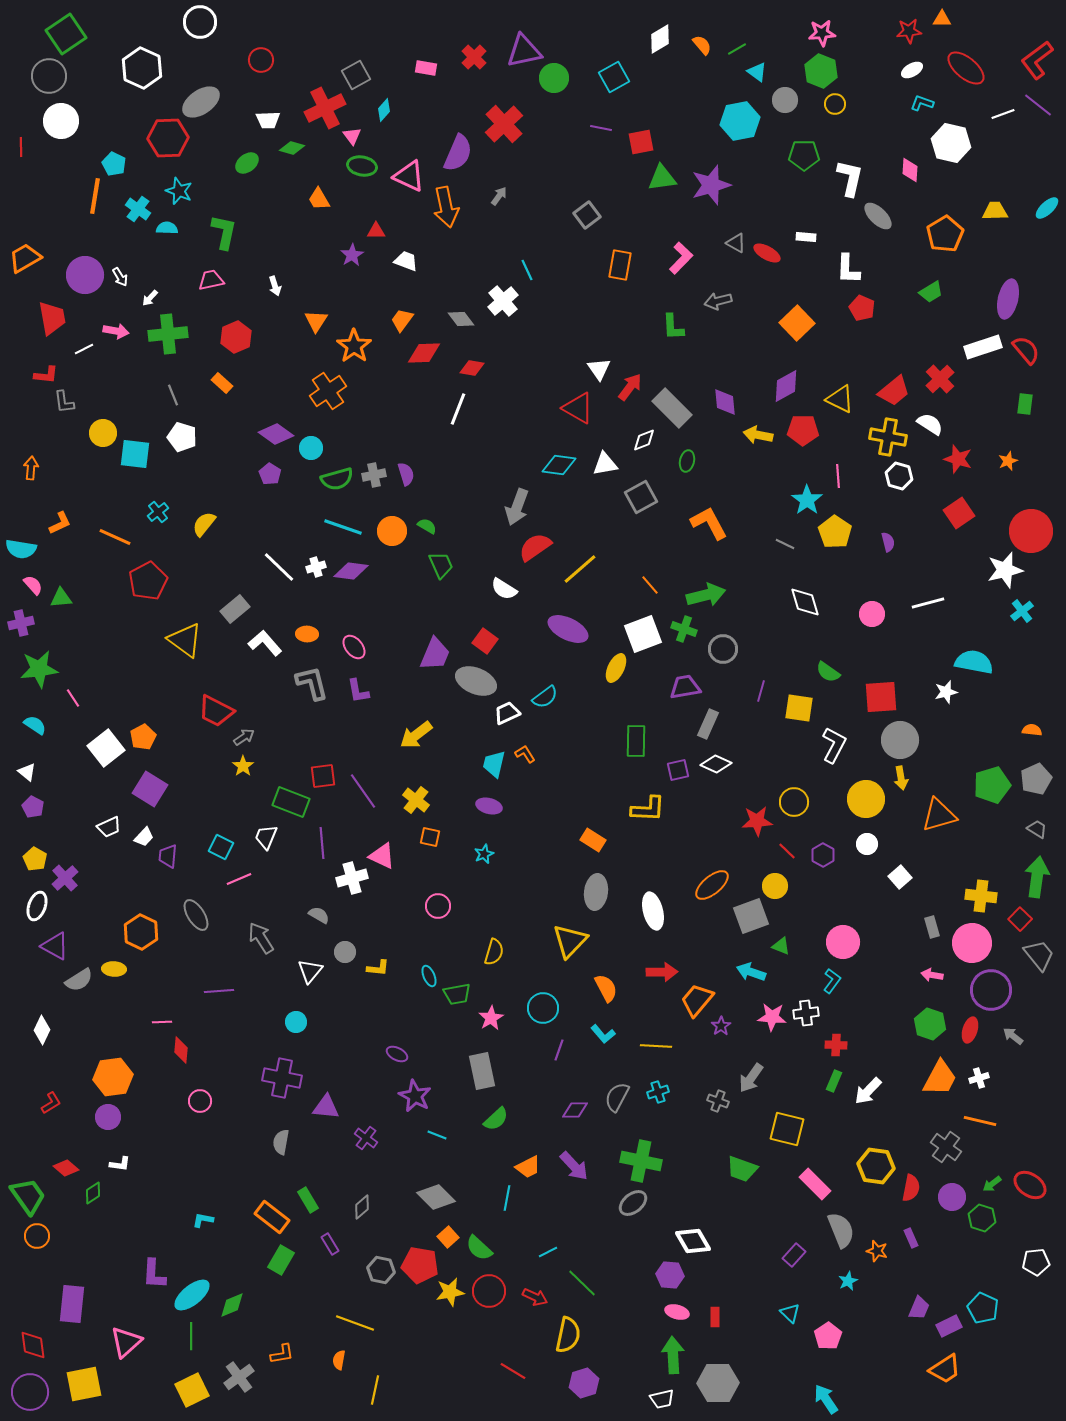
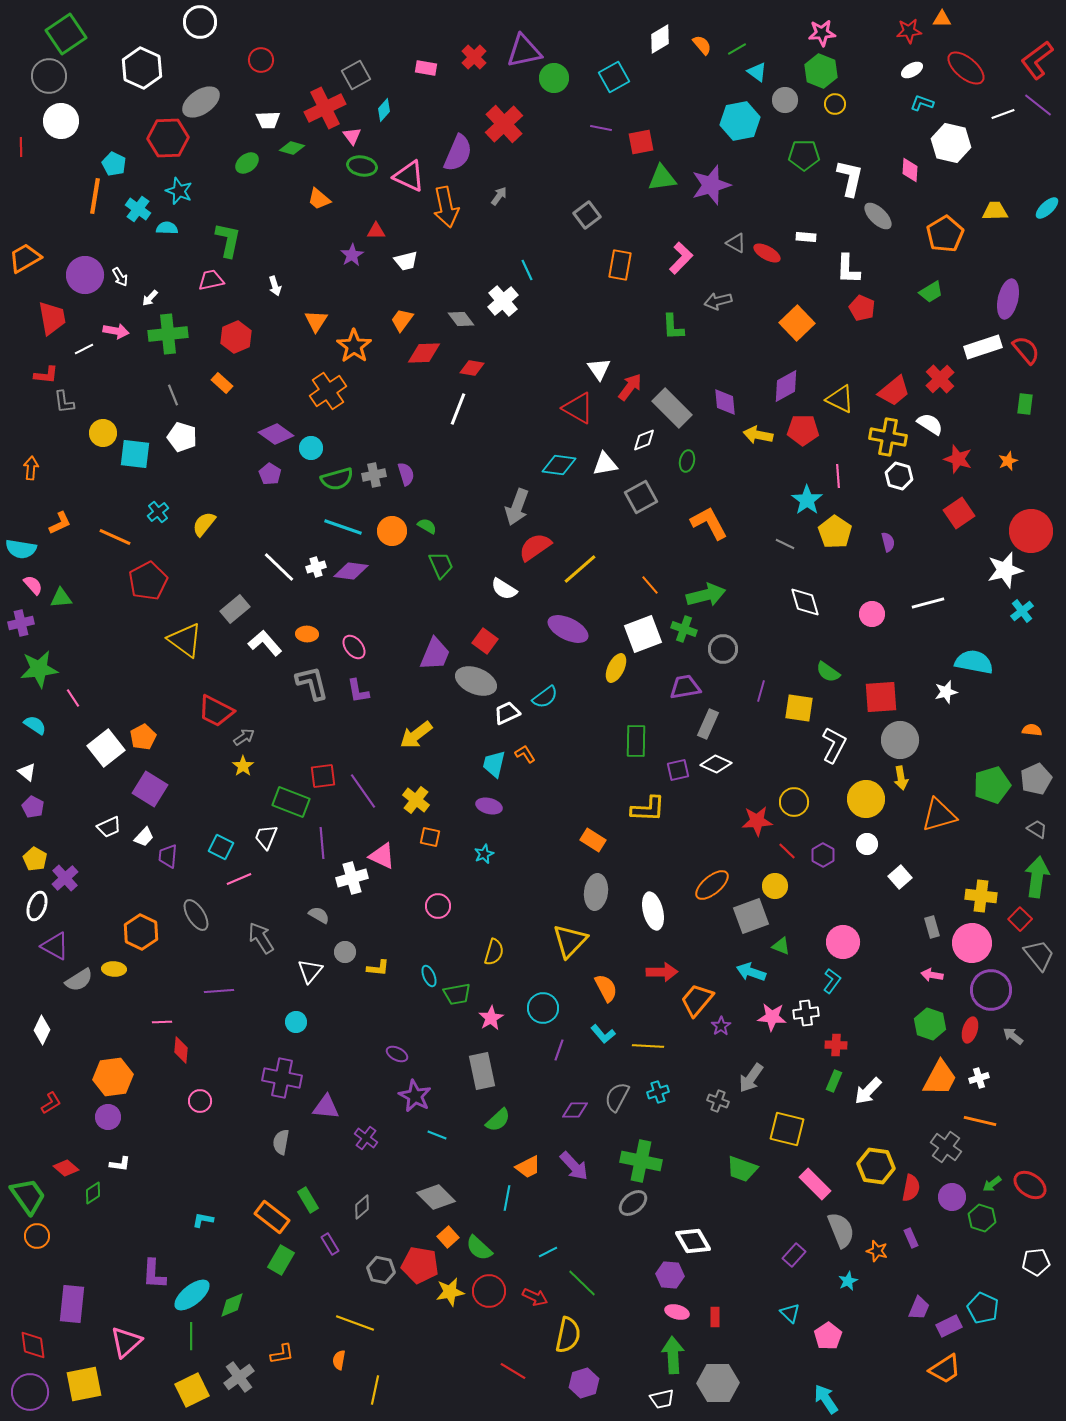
orange trapezoid at (319, 199): rotated 20 degrees counterclockwise
green L-shape at (224, 232): moved 4 px right, 8 px down
white trapezoid at (406, 261): rotated 145 degrees clockwise
yellow line at (656, 1046): moved 8 px left
green semicircle at (496, 1119): moved 2 px right, 1 px down
